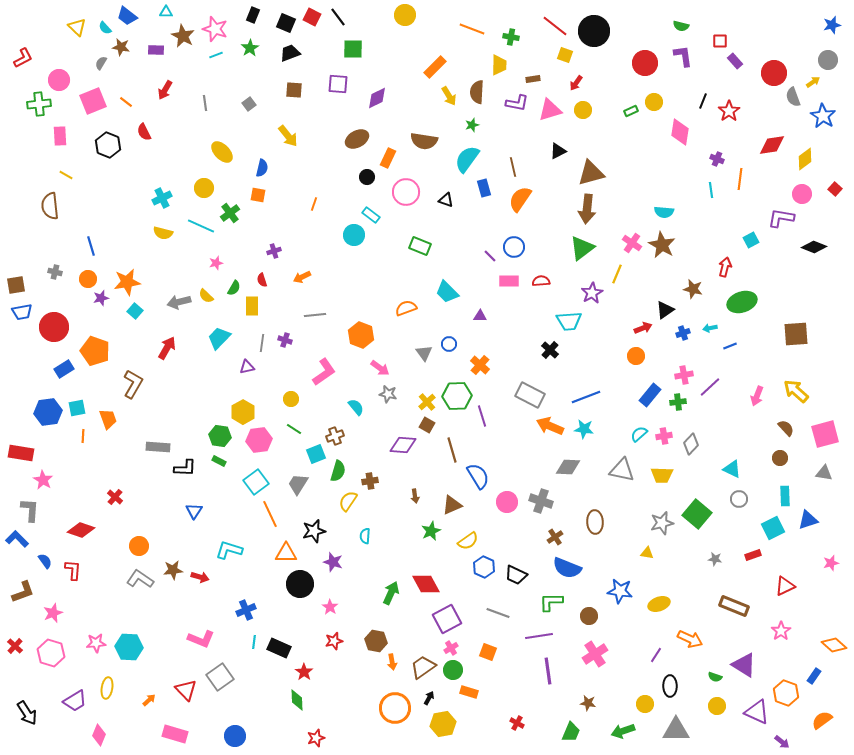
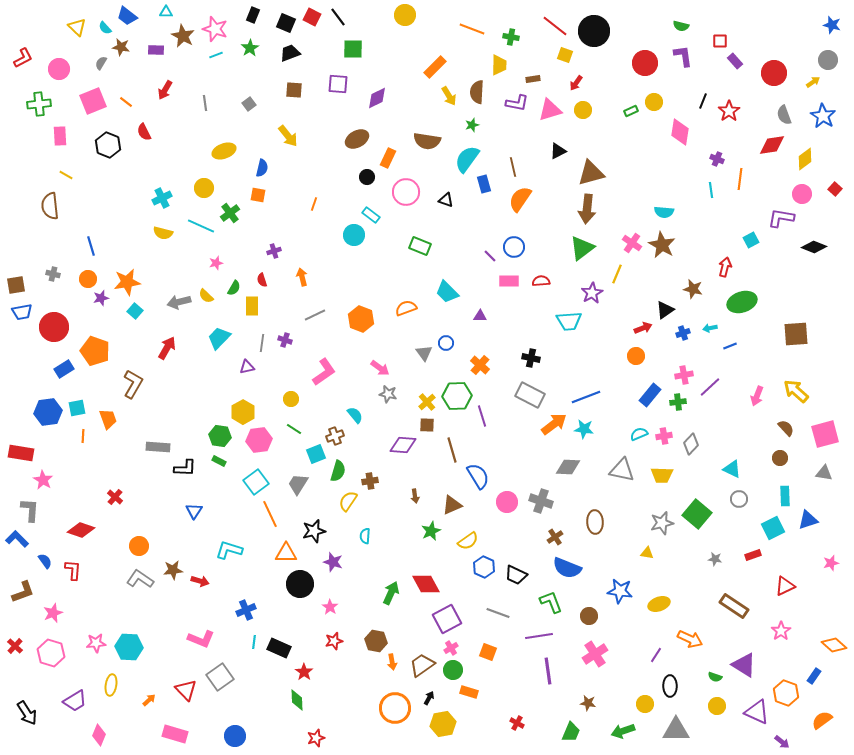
blue star at (832, 25): rotated 30 degrees clockwise
pink circle at (59, 80): moved 11 px up
gray semicircle at (793, 97): moved 9 px left, 18 px down
brown semicircle at (424, 141): moved 3 px right
yellow ellipse at (222, 152): moved 2 px right, 1 px up; rotated 65 degrees counterclockwise
blue rectangle at (484, 188): moved 4 px up
gray cross at (55, 272): moved 2 px left, 2 px down
orange arrow at (302, 277): rotated 102 degrees clockwise
gray line at (315, 315): rotated 20 degrees counterclockwise
orange hexagon at (361, 335): moved 16 px up
blue circle at (449, 344): moved 3 px left, 1 px up
black cross at (550, 350): moved 19 px left, 8 px down; rotated 30 degrees counterclockwise
cyan semicircle at (356, 407): moved 1 px left, 8 px down
brown square at (427, 425): rotated 28 degrees counterclockwise
orange arrow at (550, 426): moved 4 px right, 2 px up; rotated 120 degrees clockwise
cyan semicircle at (639, 434): rotated 18 degrees clockwise
red arrow at (200, 577): moved 4 px down
green L-shape at (551, 602): rotated 70 degrees clockwise
brown rectangle at (734, 606): rotated 12 degrees clockwise
brown trapezoid at (423, 667): moved 1 px left, 2 px up
yellow ellipse at (107, 688): moved 4 px right, 3 px up
